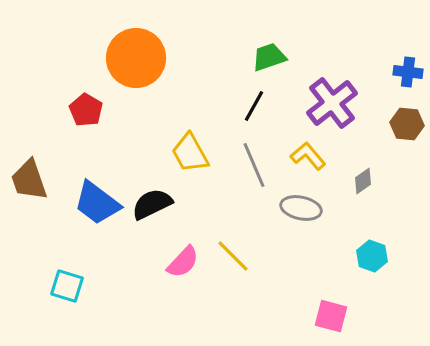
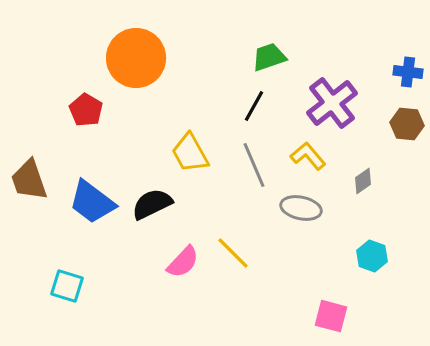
blue trapezoid: moved 5 px left, 1 px up
yellow line: moved 3 px up
